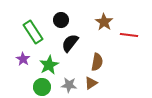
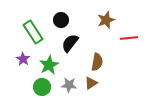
brown star: moved 2 px right, 2 px up; rotated 18 degrees clockwise
red line: moved 3 px down; rotated 12 degrees counterclockwise
